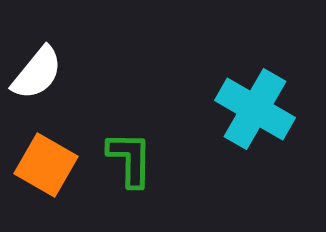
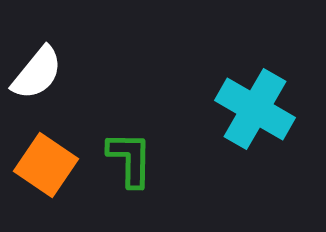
orange square: rotated 4 degrees clockwise
